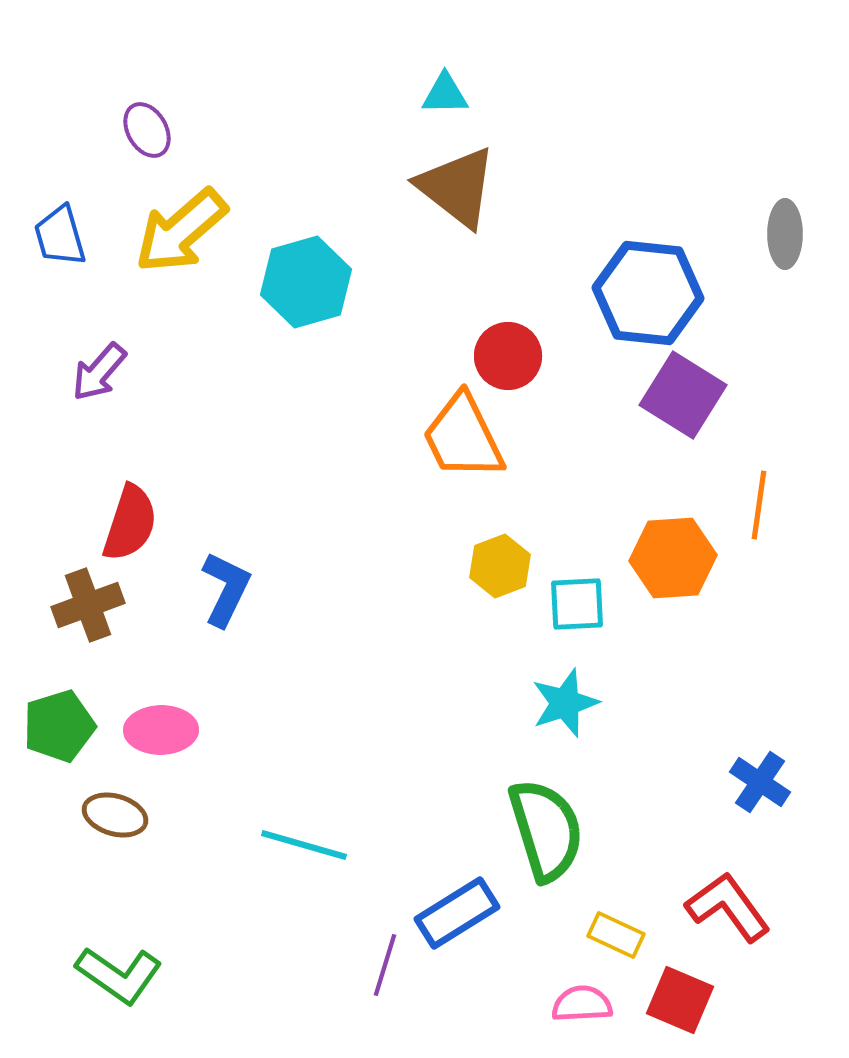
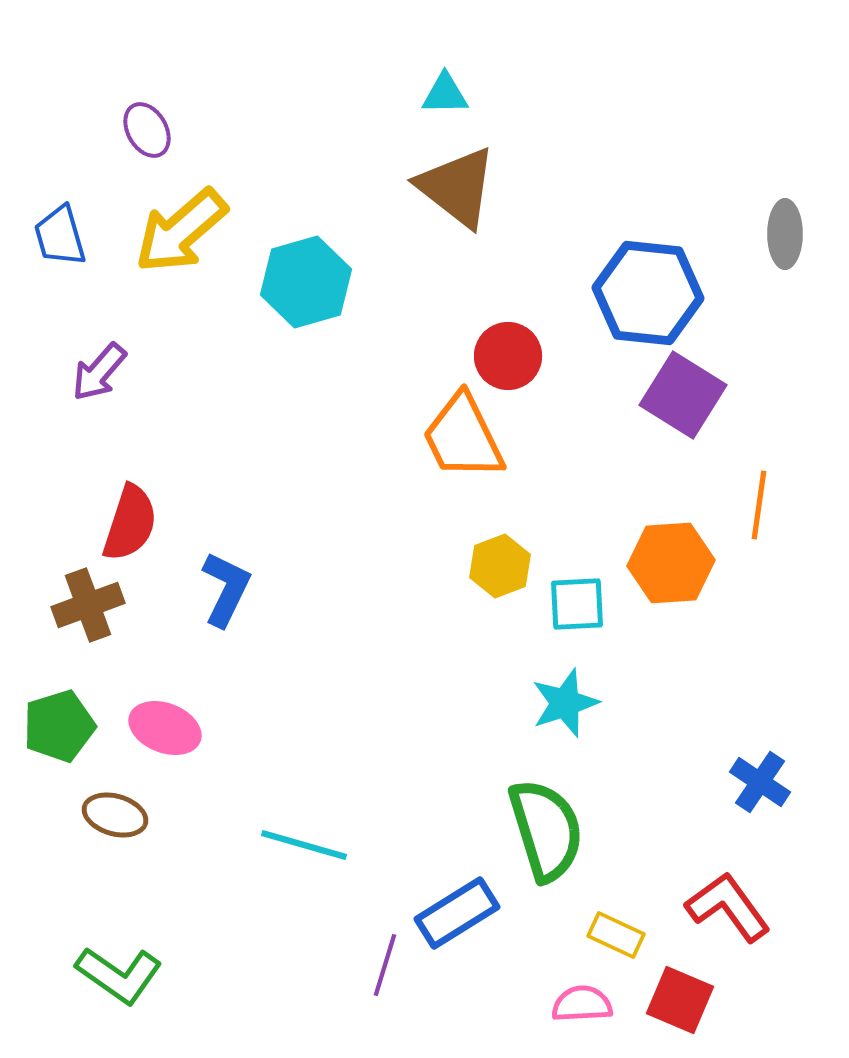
orange hexagon: moved 2 px left, 5 px down
pink ellipse: moved 4 px right, 2 px up; rotated 22 degrees clockwise
